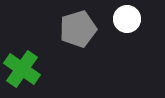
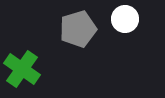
white circle: moved 2 px left
